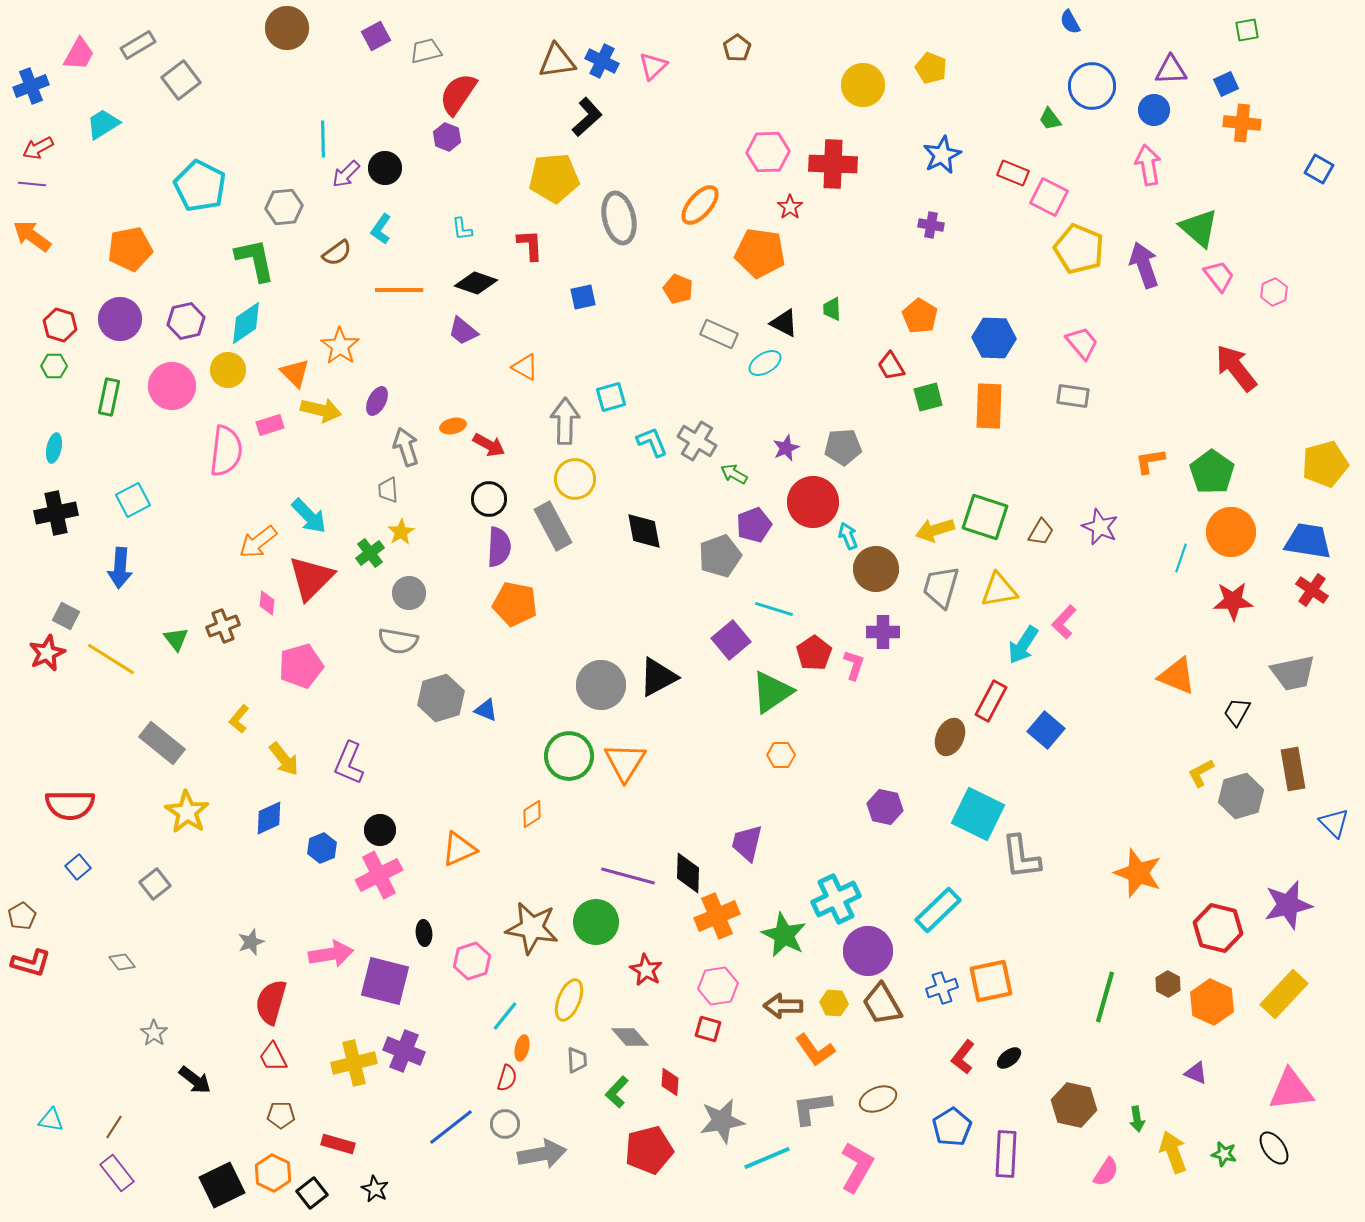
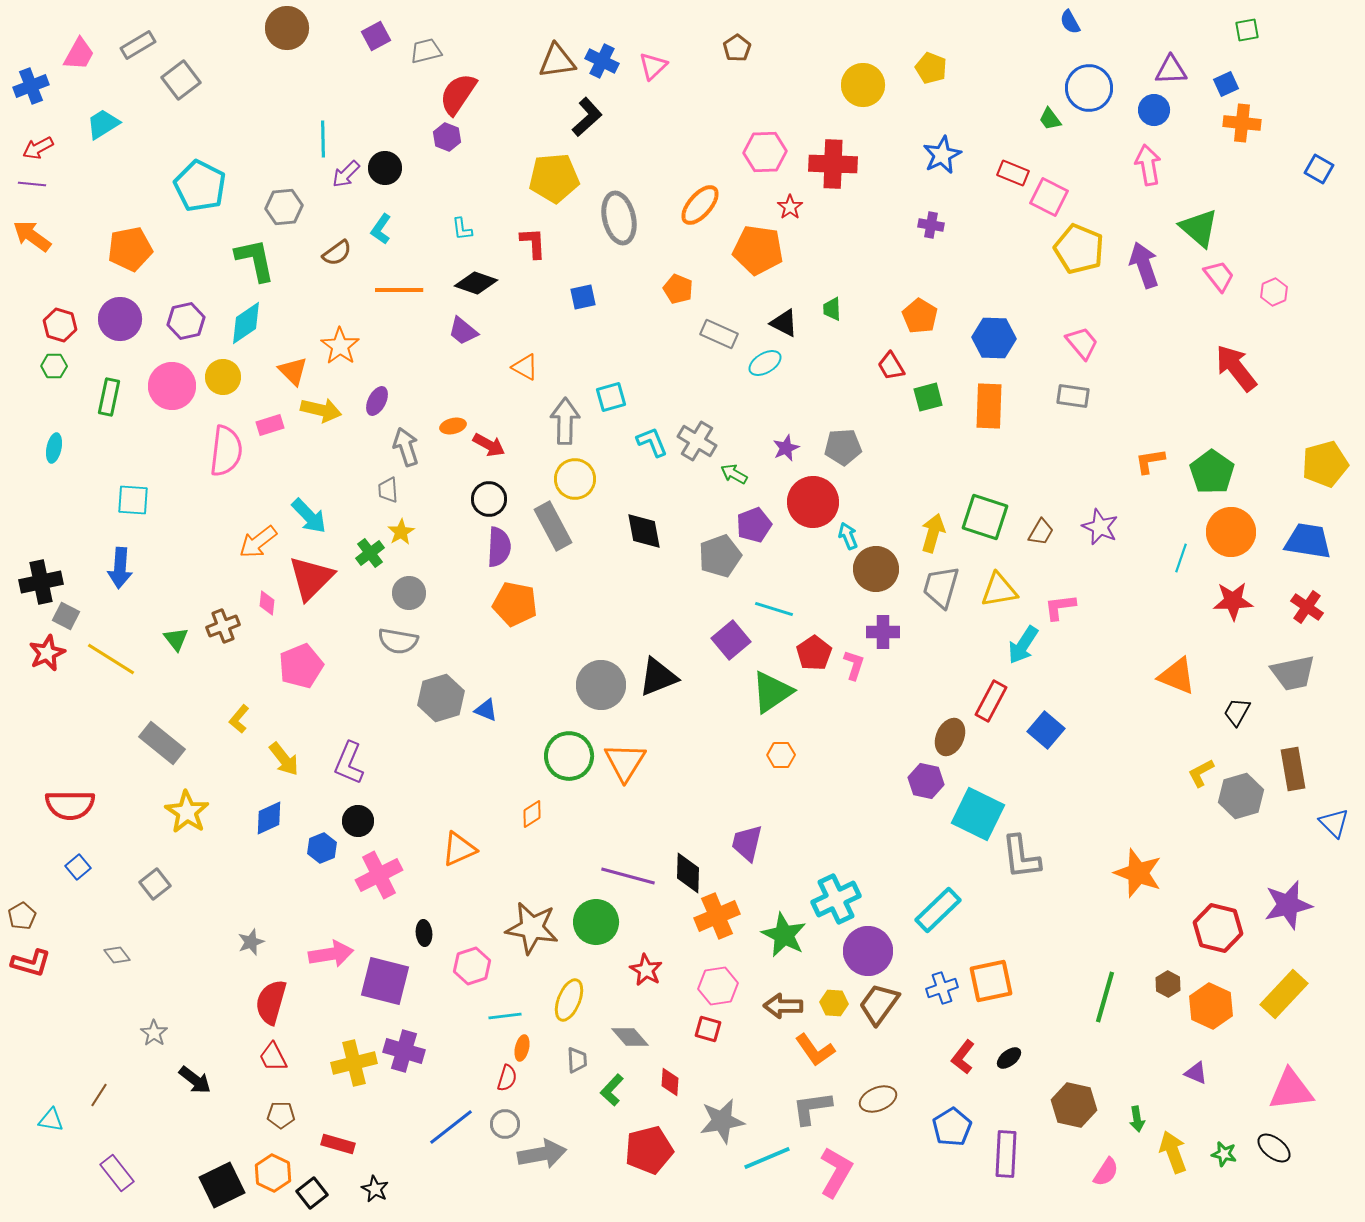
blue circle at (1092, 86): moved 3 px left, 2 px down
pink hexagon at (768, 152): moved 3 px left
red L-shape at (530, 245): moved 3 px right, 2 px up
orange pentagon at (760, 253): moved 2 px left, 3 px up
yellow circle at (228, 370): moved 5 px left, 7 px down
orange triangle at (295, 373): moved 2 px left, 2 px up
cyan square at (133, 500): rotated 32 degrees clockwise
black cross at (56, 513): moved 15 px left, 69 px down
yellow arrow at (935, 530): moved 2 px left, 3 px down; rotated 123 degrees clockwise
red cross at (1312, 590): moved 5 px left, 17 px down
pink L-shape at (1064, 622): moved 4 px left, 15 px up; rotated 40 degrees clockwise
pink pentagon at (301, 666): rotated 6 degrees counterclockwise
black triangle at (658, 677): rotated 6 degrees clockwise
purple hexagon at (885, 807): moved 41 px right, 26 px up
black circle at (380, 830): moved 22 px left, 9 px up
pink hexagon at (472, 961): moved 5 px down
gray diamond at (122, 962): moved 5 px left, 7 px up
orange hexagon at (1212, 1002): moved 1 px left, 4 px down
brown trapezoid at (882, 1004): moved 3 px left; rotated 66 degrees clockwise
cyan line at (505, 1016): rotated 44 degrees clockwise
purple cross at (404, 1051): rotated 6 degrees counterclockwise
green L-shape at (617, 1092): moved 5 px left, 2 px up
brown line at (114, 1127): moved 15 px left, 32 px up
black ellipse at (1274, 1148): rotated 16 degrees counterclockwise
pink L-shape at (857, 1167): moved 21 px left, 5 px down
